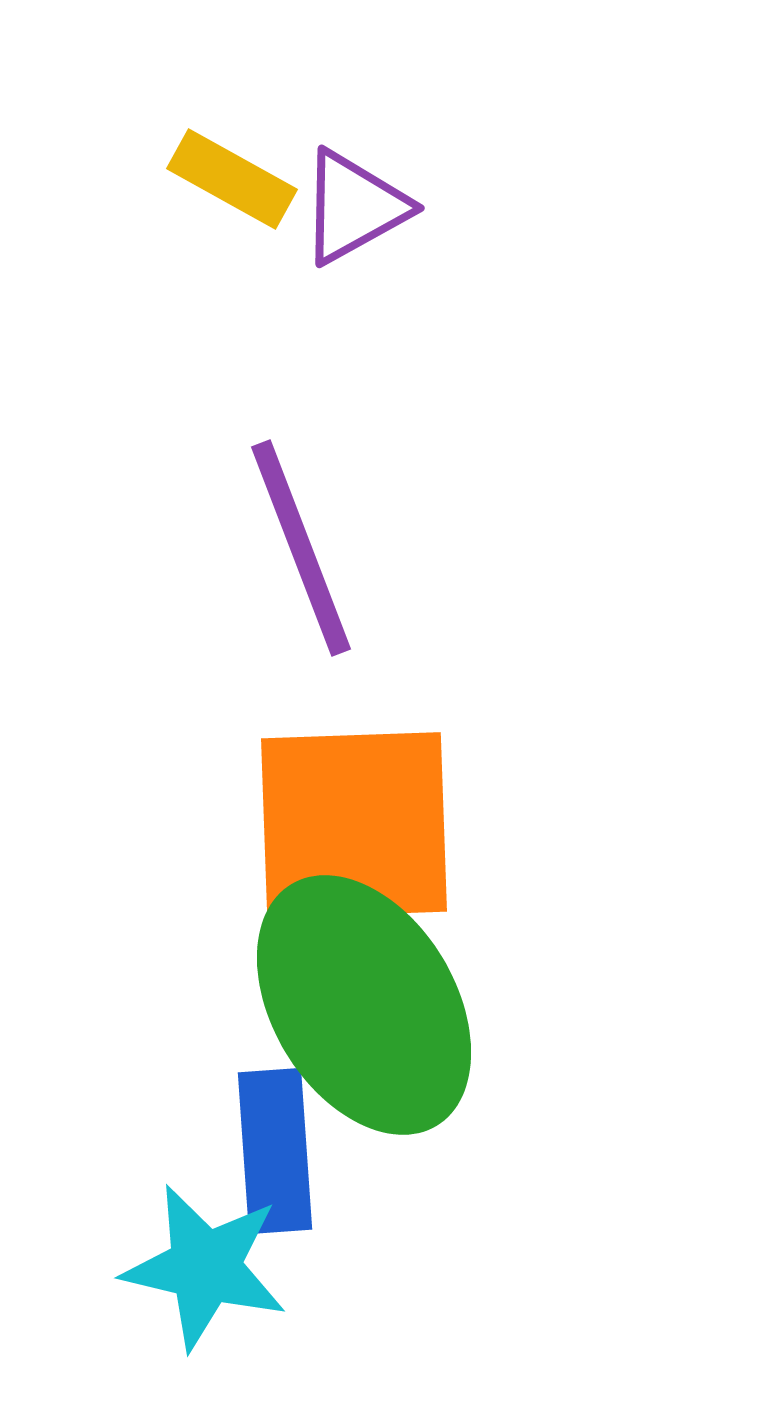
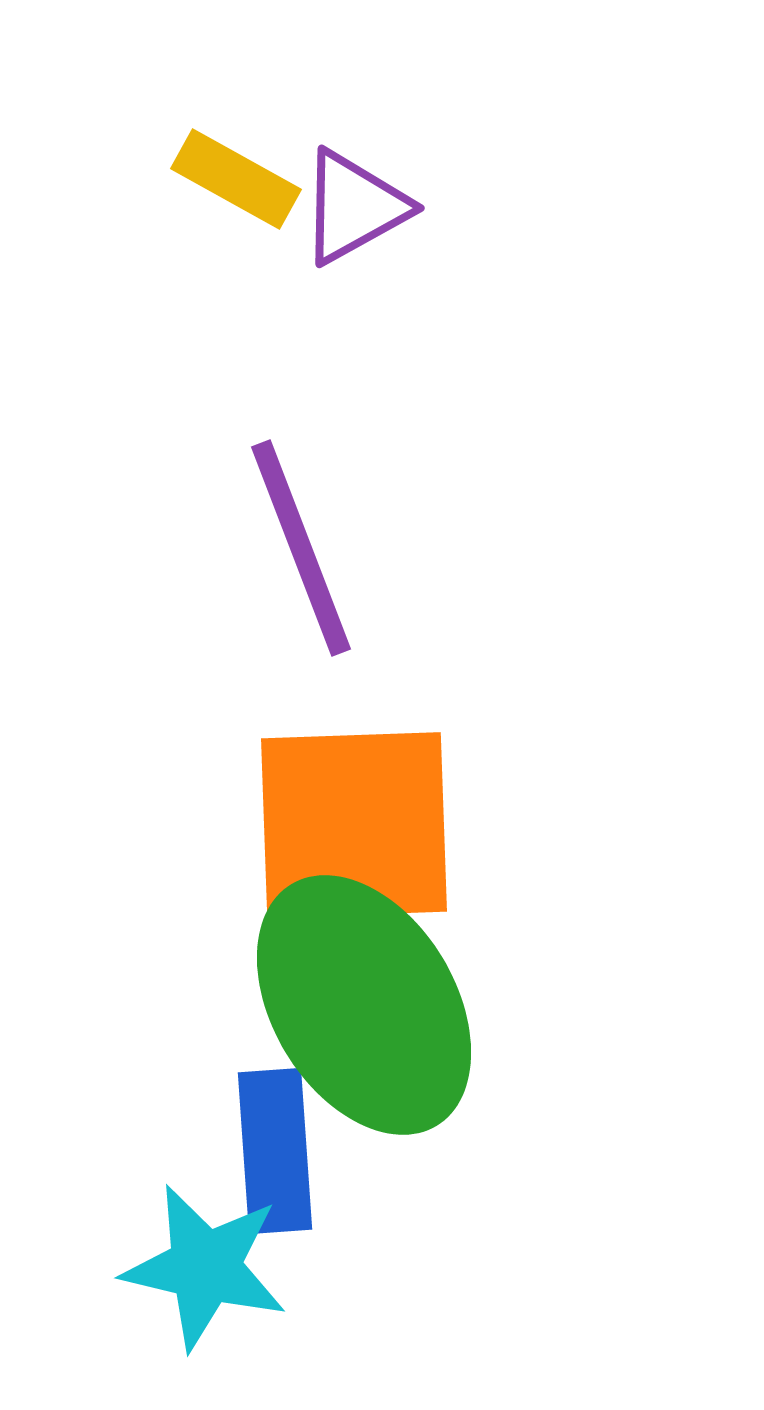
yellow rectangle: moved 4 px right
